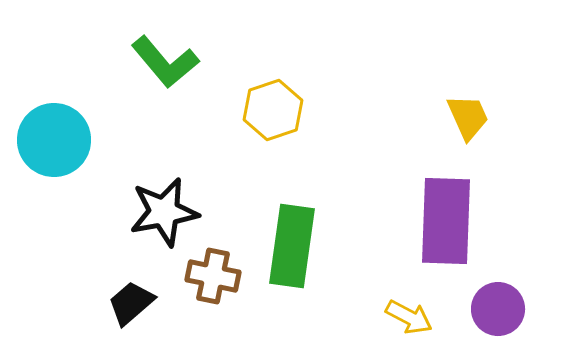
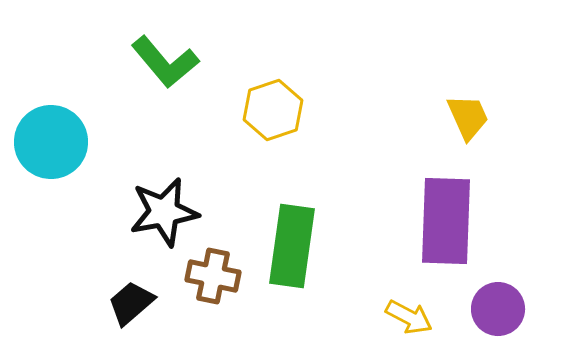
cyan circle: moved 3 px left, 2 px down
